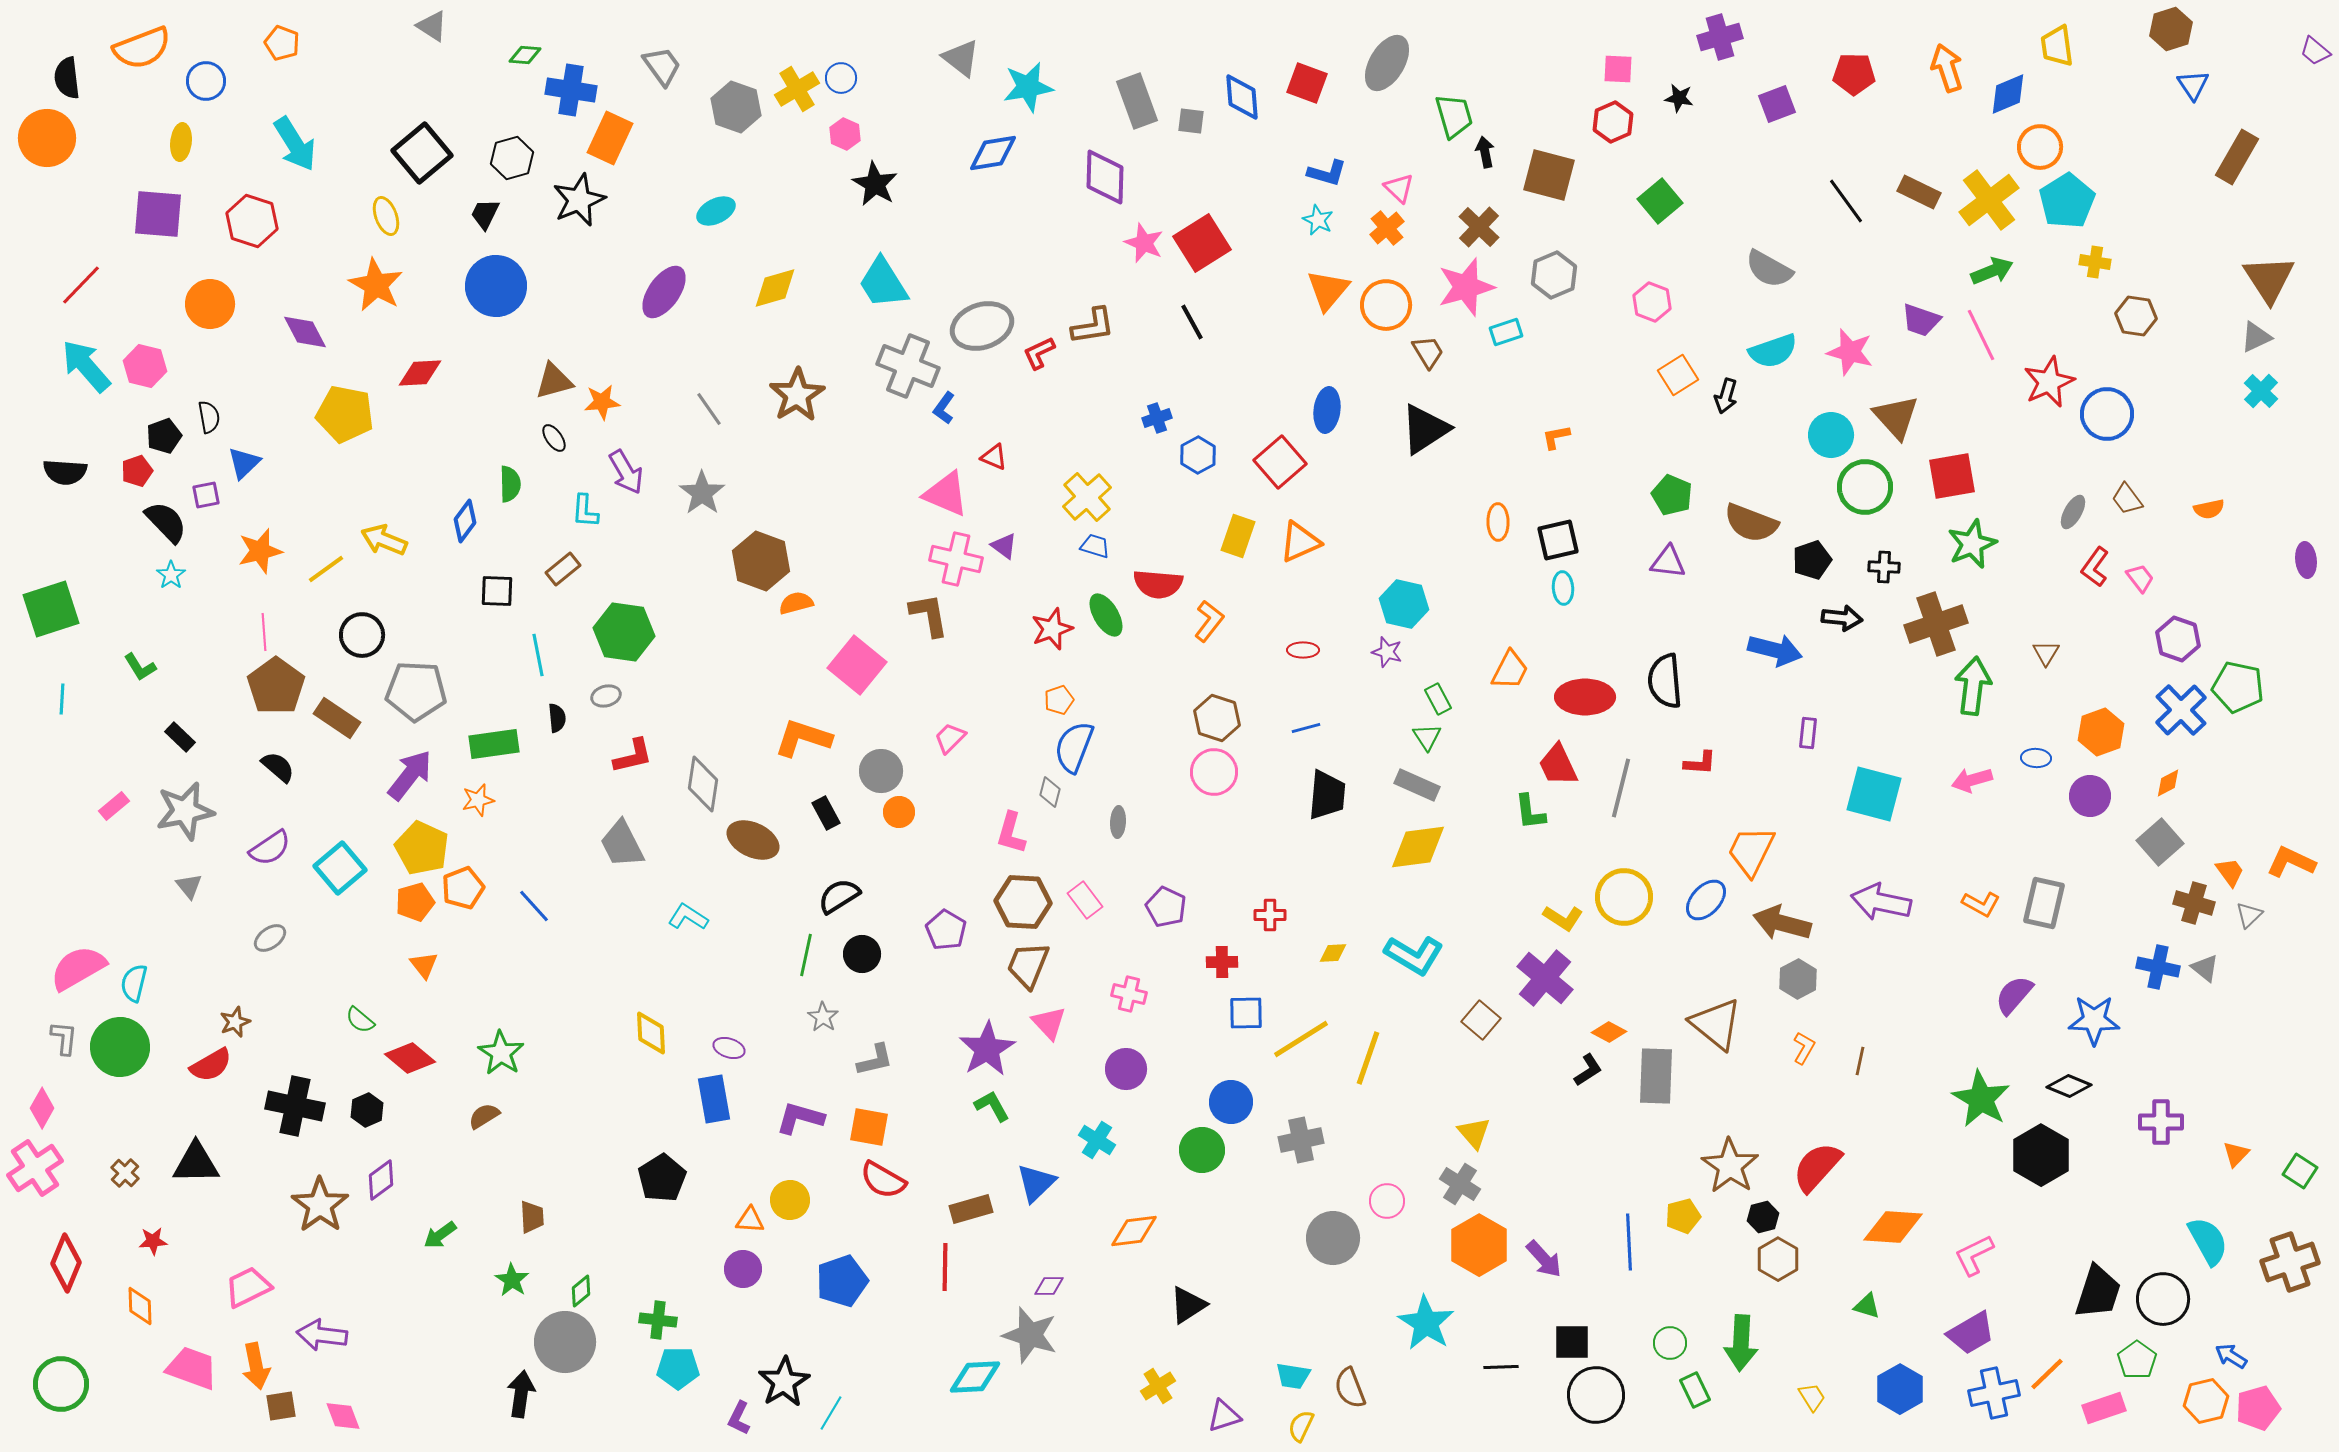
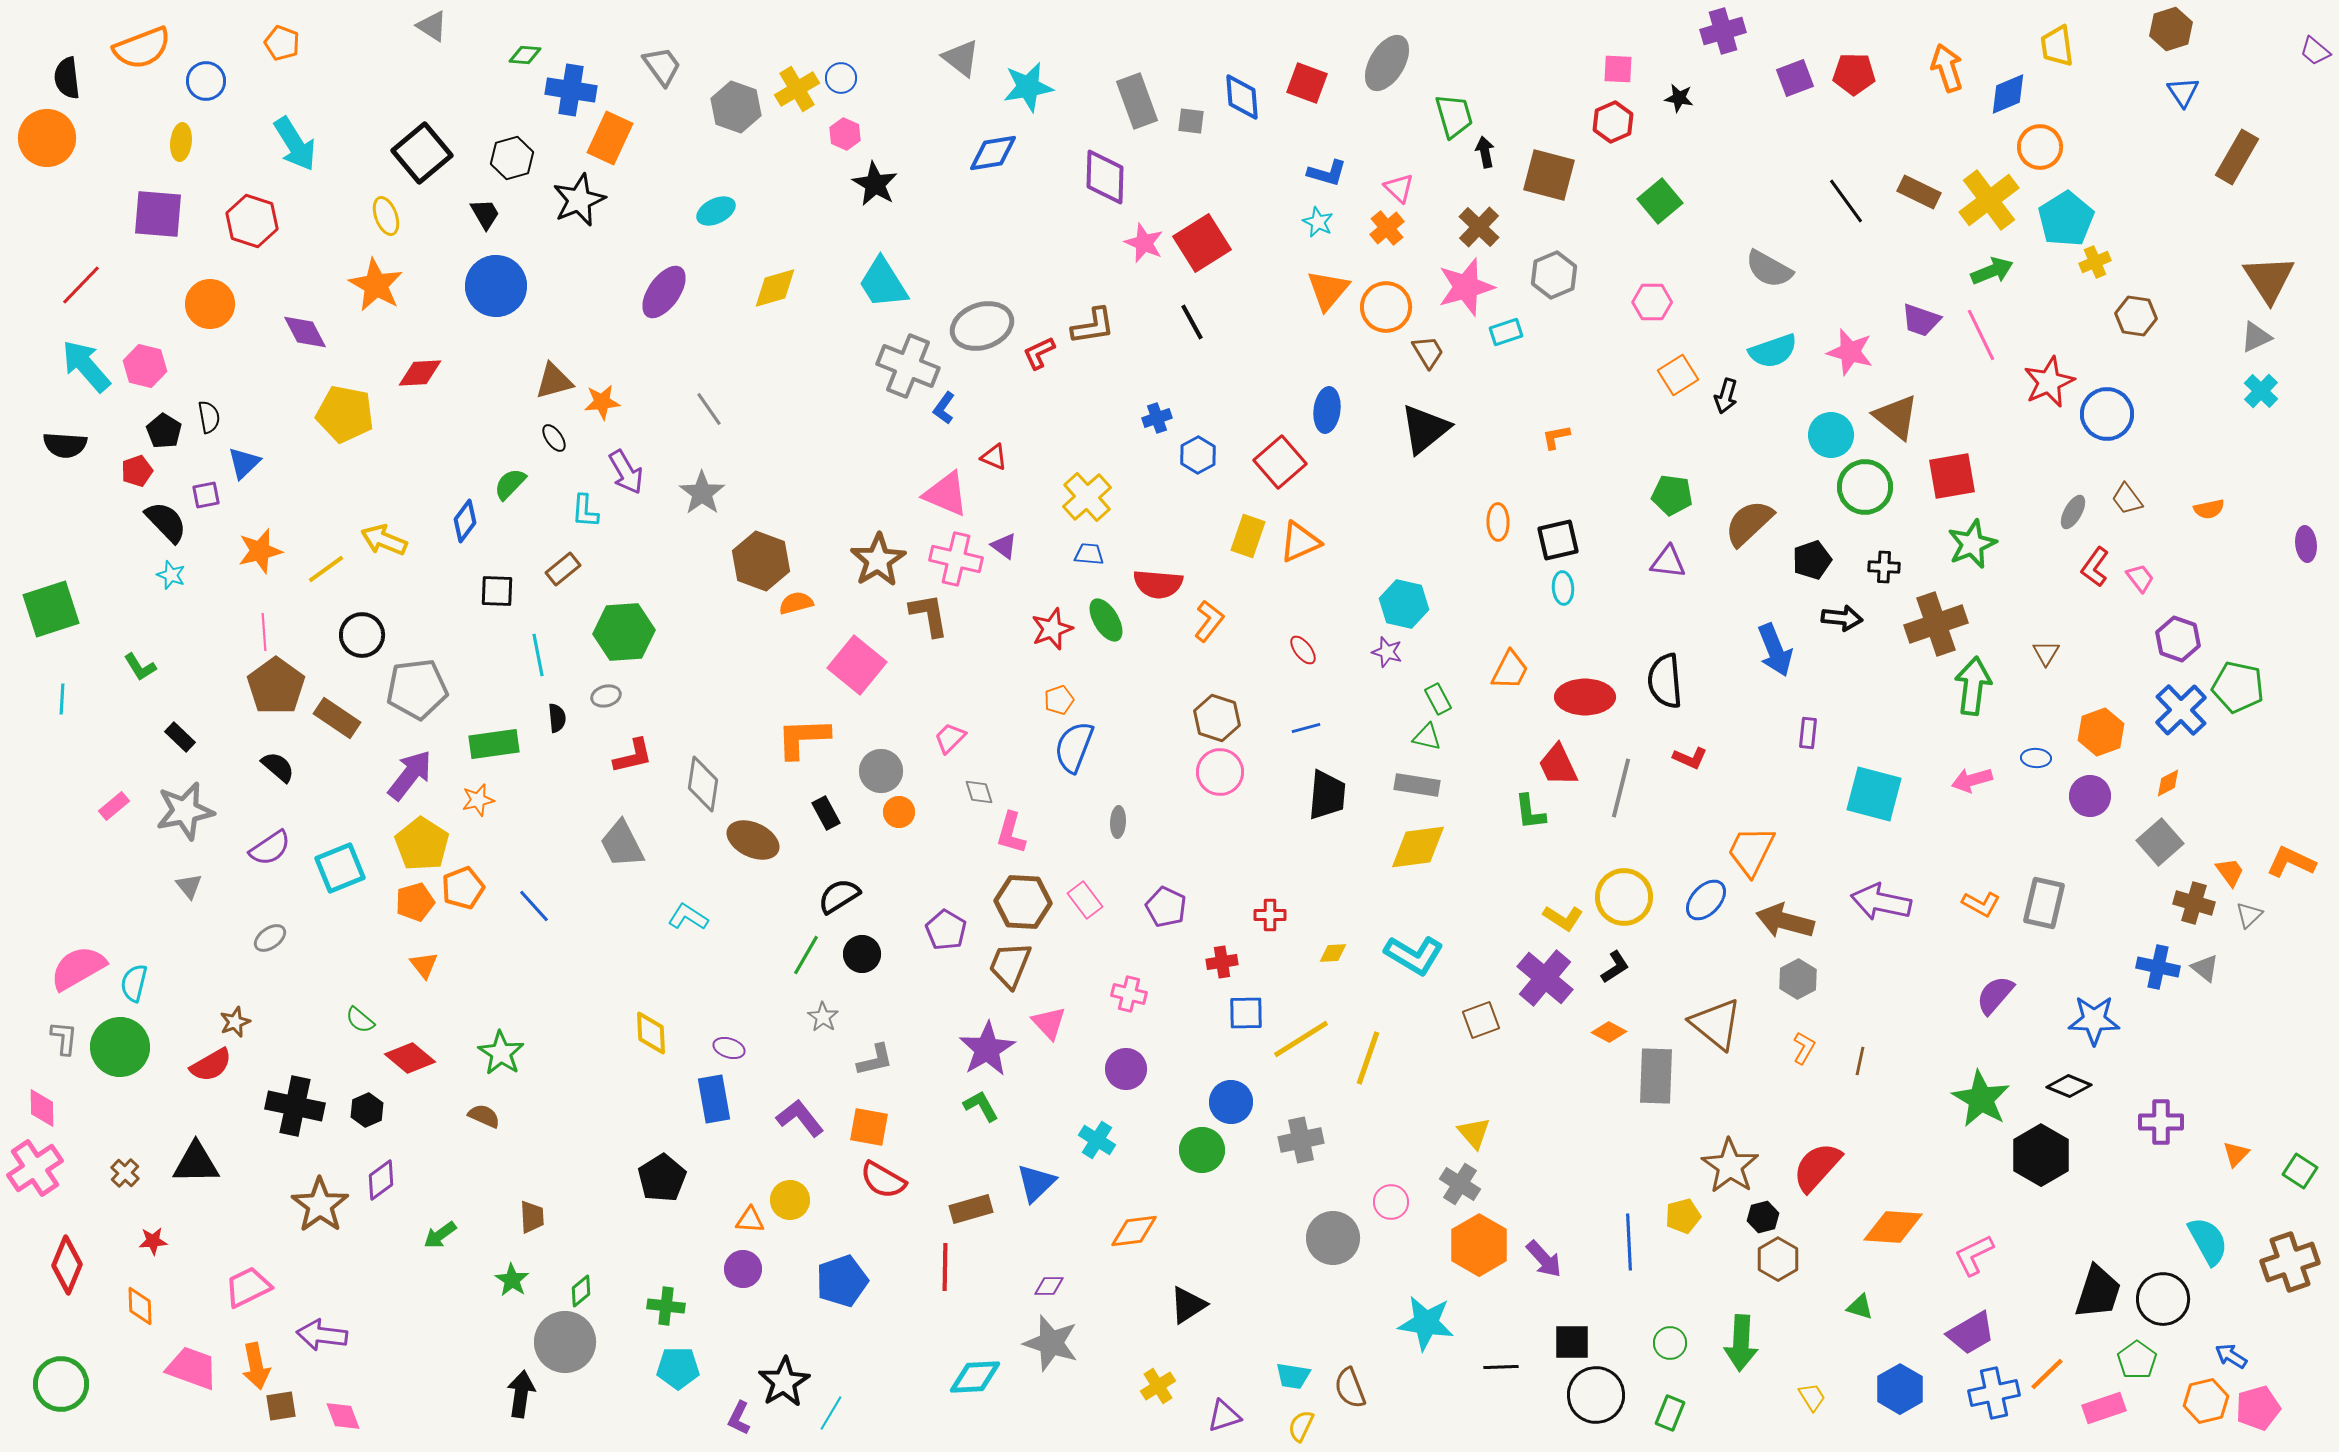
purple cross at (1720, 37): moved 3 px right, 6 px up
blue triangle at (2193, 85): moved 10 px left, 7 px down
purple square at (1777, 104): moved 18 px right, 26 px up
cyan pentagon at (2067, 201): moved 1 px left, 18 px down
black trapezoid at (485, 214): rotated 124 degrees clockwise
cyan star at (1318, 220): moved 2 px down
yellow cross at (2095, 262): rotated 32 degrees counterclockwise
pink hexagon at (1652, 302): rotated 21 degrees counterclockwise
orange circle at (1386, 305): moved 2 px down
brown star at (797, 395): moved 81 px right, 165 px down
brown triangle at (1896, 417): rotated 9 degrees counterclockwise
black triangle at (1425, 429): rotated 6 degrees counterclockwise
black pentagon at (164, 436): moved 5 px up; rotated 20 degrees counterclockwise
black semicircle at (65, 472): moved 27 px up
green semicircle at (510, 484): rotated 135 degrees counterclockwise
green pentagon at (1672, 495): rotated 15 degrees counterclockwise
brown semicircle at (1751, 523): moved 2 px left; rotated 116 degrees clockwise
yellow rectangle at (1238, 536): moved 10 px right
blue trapezoid at (1095, 546): moved 6 px left, 8 px down; rotated 12 degrees counterclockwise
purple ellipse at (2306, 560): moved 16 px up
cyan star at (171, 575): rotated 16 degrees counterclockwise
green ellipse at (1106, 615): moved 5 px down
green hexagon at (624, 632): rotated 12 degrees counterclockwise
red ellipse at (1303, 650): rotated 52 degrees clockwise
blue arrow at (1775, 650): rotated 54 degrees clockwise
gray pentagon at (416, 691): moved 1 px right, 2 px up; rotated 10 degrees counterclockwise
green triangle at (1427, 737): rotated 44 degrees counterclockwise
orange L-shape at (803, 738): rotated 20 degrees counterclockwise
red L-shape at (1700, 763): moved 10 px left, 5 px up; rotated 20 degrees clockwise
pink circle at (1214, 772): moved 6 px right
gray rectangle at (1417, 785): rotated 15 degrees counterclockwise
gray diamond at (1050, 792): moved 71 px left; rotated 32 degrees counterclockwise
yellow pentagon at (422, 848): moved 4 px up; rotated 8 degrees clockwise
cyan square at (340, 868): rotated 18 degrees clockwise
brown arrow at (1782, 923): moved 3 px right, 2 px up
green line at (806, 955): rotated 18 degrees clockwise
red cross at (1222, 962): rotated 8 degrees counterclockwise
brown trapezoid at (1028, 965): moved 18 px left
purple semicircle at (2014, 995): moved 19 px left
brown square at (1481, 1020): rotated 30 degrees clockwise
black L-shape at (1588, 1070): moved 27 px right, 103 px up
green L-shape at (992, 1106): moved 11 px left
pink diamond at (42, 1108): rotated 30 degrees counterclockwise
brown semicircle at (484, 1116): rotated 56 degrees clockwise
purple L-shape at (800, 1118): rotated 36 degrees clockwise
pink circle at (1387, 1201): moved 4 px right, 1 px down
red diamond at (66, 1263): moved 1 px right, 2 px down
green triangle at (1867, 1306): moved 7 px left, 1 px down
green cross at (658, 1320): moved 8 px right, 14 px up
cyan star at (1426, 1323): rotated 24 degrees counterclockwise
gray star at (1030, 1335): moved 21 px right, 8 px down
green rectangle at (1695, 1390): moved 25 px left, 23 px down; rotated 48 degrees clockwise
